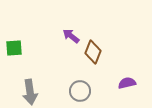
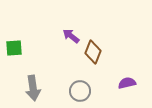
gray arrow: moved 3 px right, 4 px up
